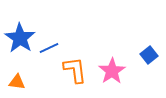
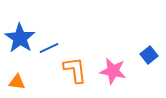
pink star: moved 1 px right; rotated 28 degrees counterclockwise
